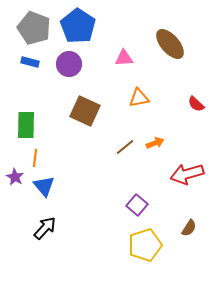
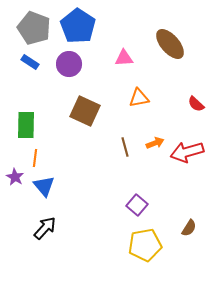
blue rectangle: rotated 18 degrees clockwise
brown line: rotated 66 degrees counterclockwise
red arrow: moved 22 px up
yellow pentagon: rotated 8 degrees clockwise
